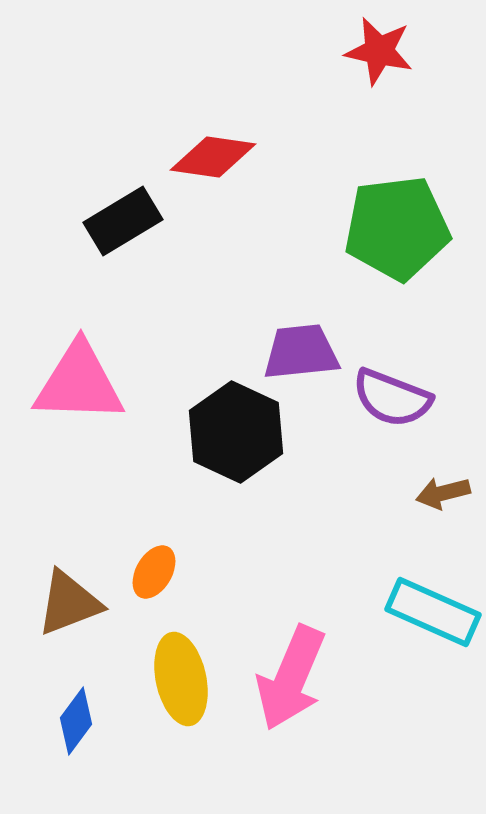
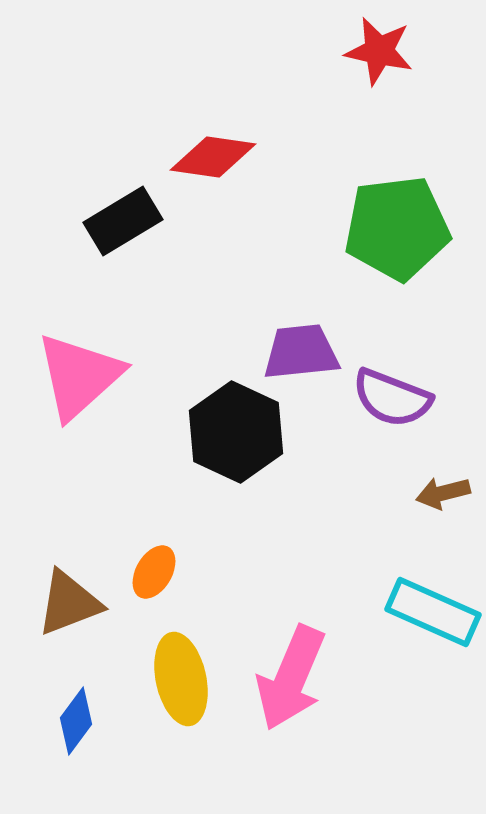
pink triangle: moved 7 px up; rotated 44 degrees counterclockwise
